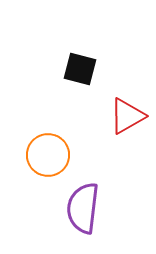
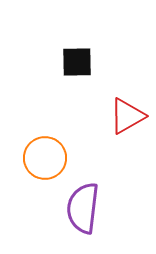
black square: moved 3 px left, 7 px up; rotated 16 degrees counterclockwise
orange circle: moved 3 px left, 3 px down
